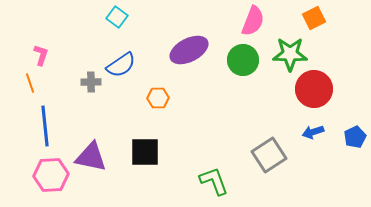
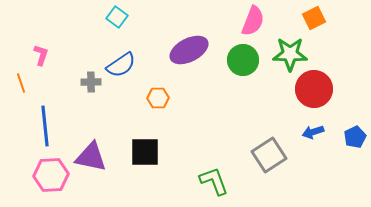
orange line: moved 9 px left
